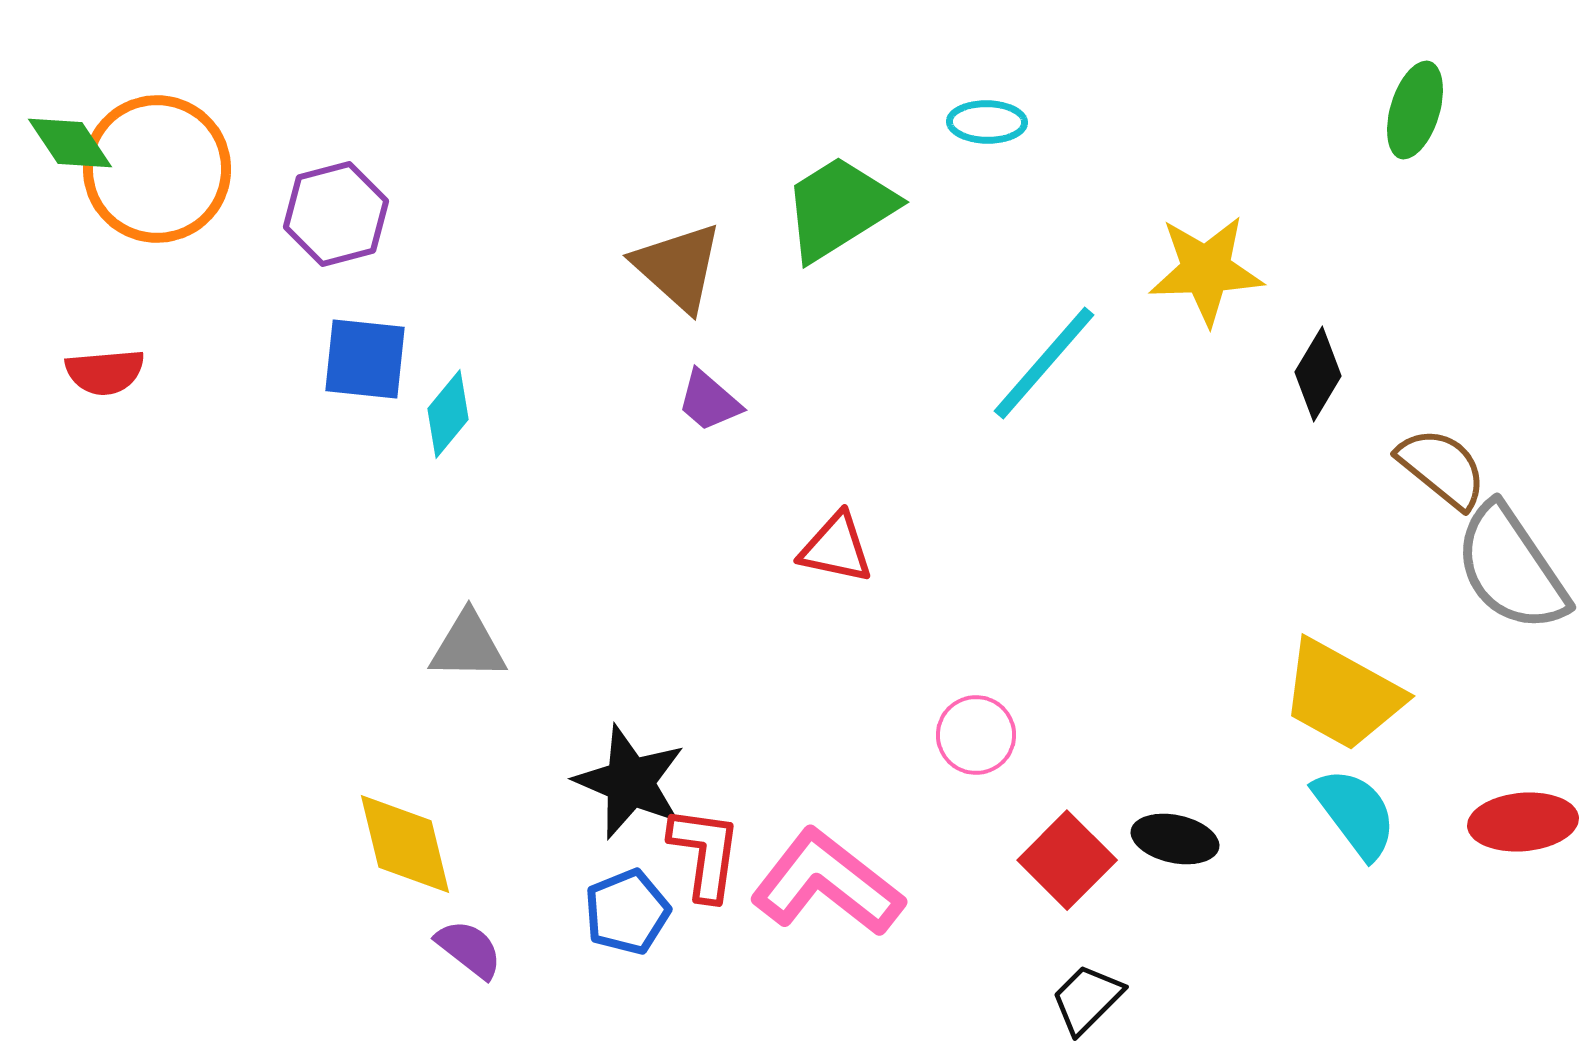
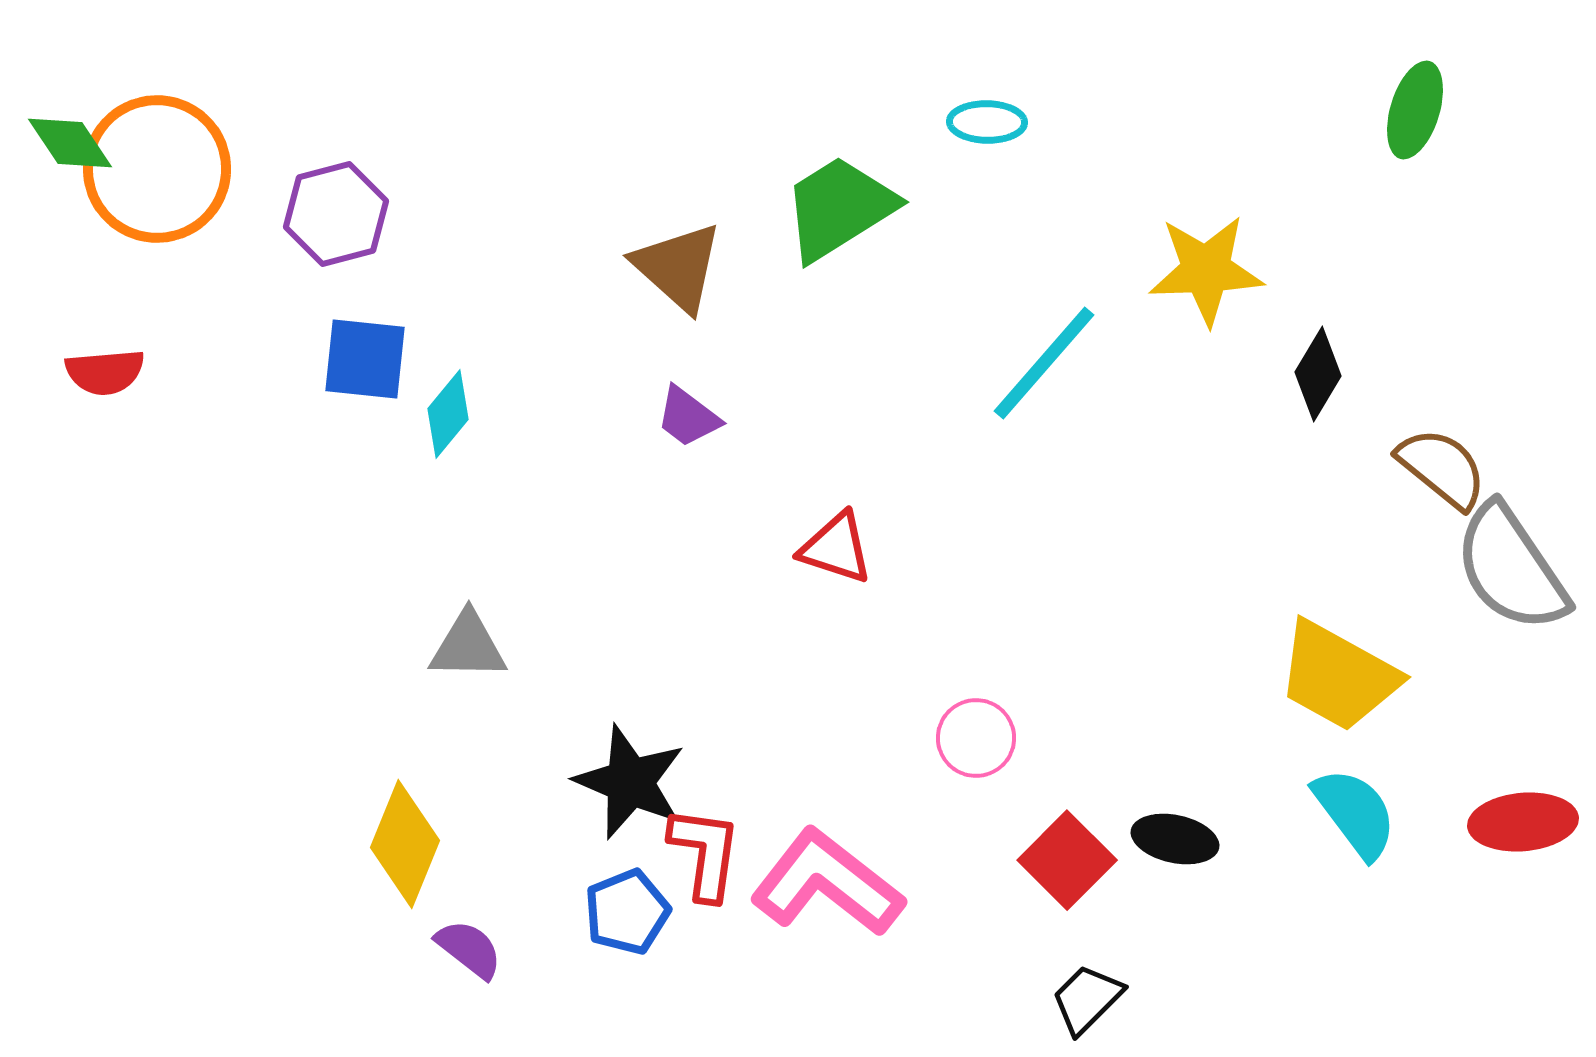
purple trapezoid: moved 21 px left, 16 px down; rotated 4 degrees counterclockwise
red triangle: rotated 6 degrees clockwise
yellow trapezoid: moved 4 px left, 19 px up
pink circle: moved 3 px down
yellow diamond: rotated 36 degrees clockwise
